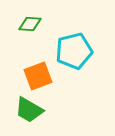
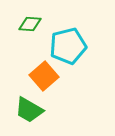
cyan pentagon: moved 6 px left, 5 px up
orange square: moved 6 px right; rotated 20 degrees counterclockwise
